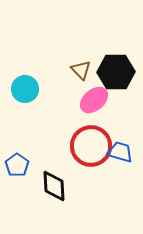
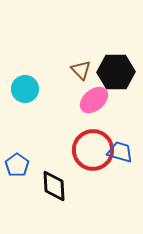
red circle: moved 2 px right, 4 px down
